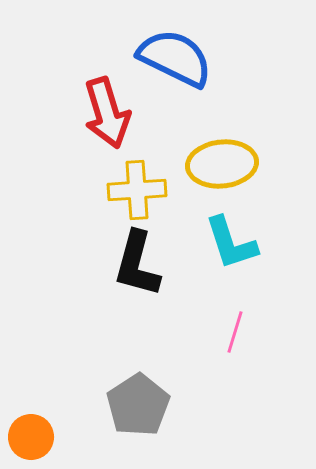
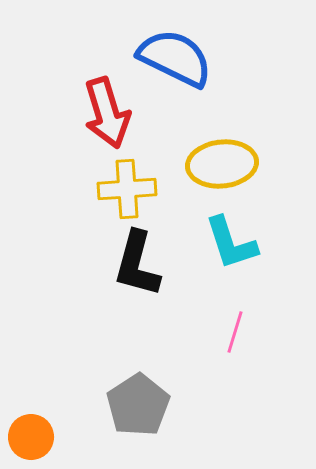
yellow cross: moved 10 px left, 1 px up
